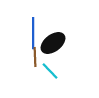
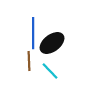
black ellipse: moved 1 px left
brown line: moved 6 px left, 4 px down
